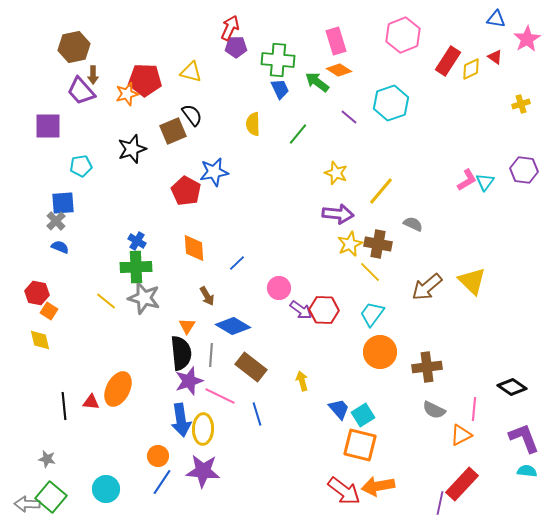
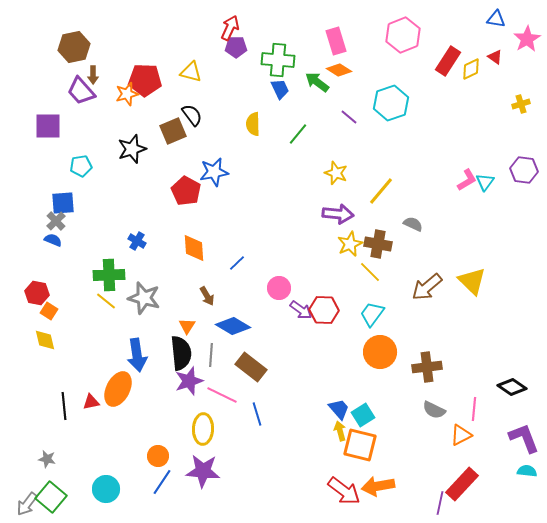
blue semicircle at (60, 247): moved 7 px left, 7 px up
green cross at (136, 267): moved 27 px left, 8 px down
yellow diamond at (40, 340): moved 5 px right
yellow arrow at (302, 381): moved 38 px right, 50 px down
pink line at (220, 396): moved 2 px right, 1 px up
red triangle at (91, 402): rotated 18 degrees counterclockwise
blue arrow at (181, 420): moved 44 px left, 65 px up
gray arrow at (27, 504): rotated 55 degrees counterclockwise
